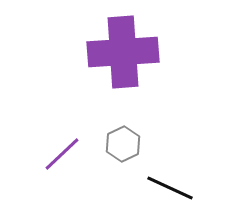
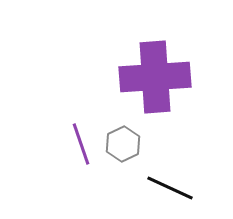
purple cross: moved 32 px right, 25 px down
purple line: moved 19 px right, 10 px up; rotated 66 degrees counterclockwise
